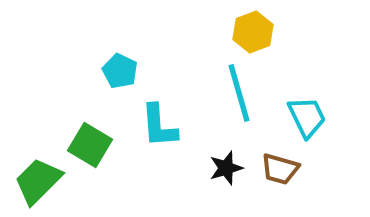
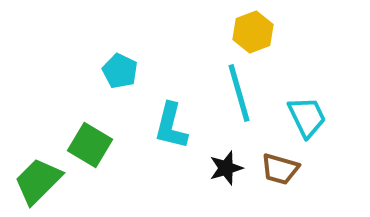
cyan L-shape: moved 12 px right; rotated 18 degrees clockwise
